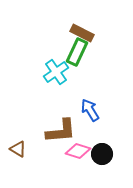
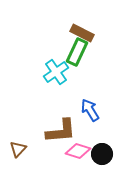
brown triangle: rotated 42 degrees clockwise
